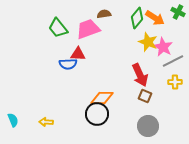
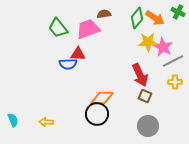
yellow star: rotated 24 degrees counterclockwise
